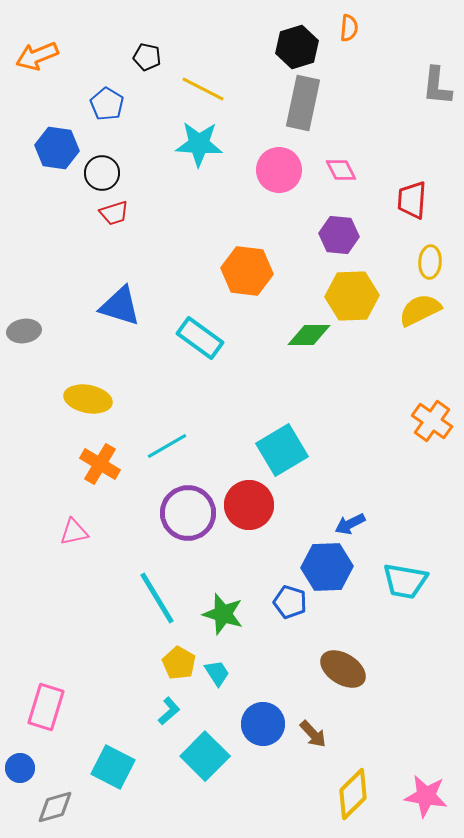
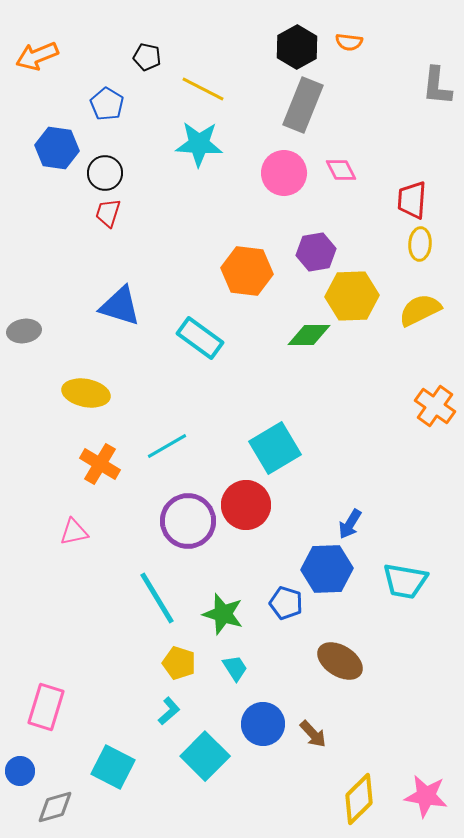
orange semicircle at (349, 28): moved 14 px down; rotated 92 degrees clockwise
black hexagon at (297, 47): rotated 12 degrees counterclockwise
gray rectangle at (303, 103): moved 2 px down; rotated 10 degrees clockwise
pink circle at (279, 170): moved 5 px right, 3 px down
black circle at (102, 173): moved 3 px right
red trapezoid at (114, 213): moved 6 px left; rotated 124 degrees clockwise
purple hexagon at (339, 235): moved 23 px left, 17 px down; rotated 15 degrees counterclockwise
yellow ellipse at (430, 262): moved 10 px left, 18 px up
yellow ellipse at (88, 399): moved 2 px left, 6 px up
orange cross at (432, 421): moved 3 px right, 15 px up
cyan square at (282, 450): moved 7 px left, 2 px up
red circle at (249, 505): moved 3 px left
purple circle at (188, 513): moved 8 px down
blue arrow at (350, 524): rotated 32 degrees counterclockwise
blue hexagon at (327, 567): moved 2 px down
blue pentagon at (290, 602): moved 4 px left, 1 px down
yellow pentagon at (179, 663): rotated 12 degrees counterclockwise
brown ellipse at (343, 669): moved 3 px left, 8 px up
cyan trapezoid at (217, 673): moved 18 px right, 5 px up
blue circle at (20, 768): moved 3 px down
yellow diamond at (353, 794): moved 6 px right, 5 px down
